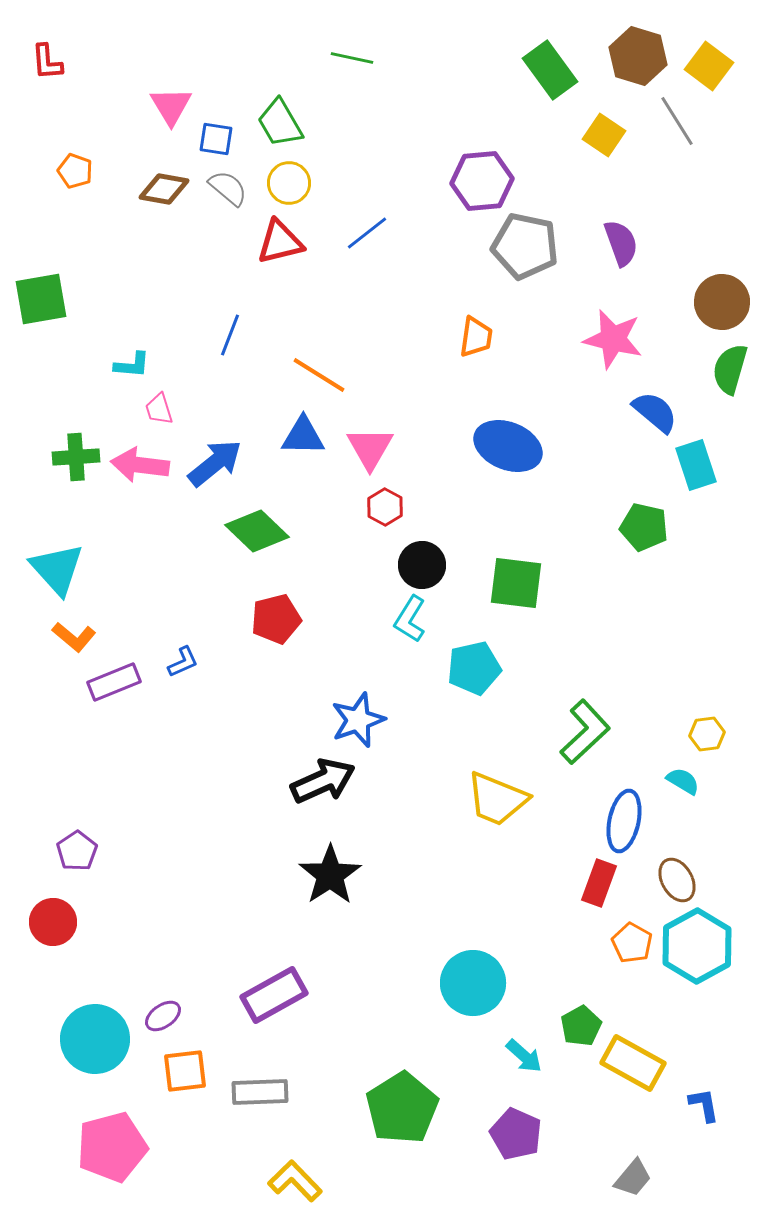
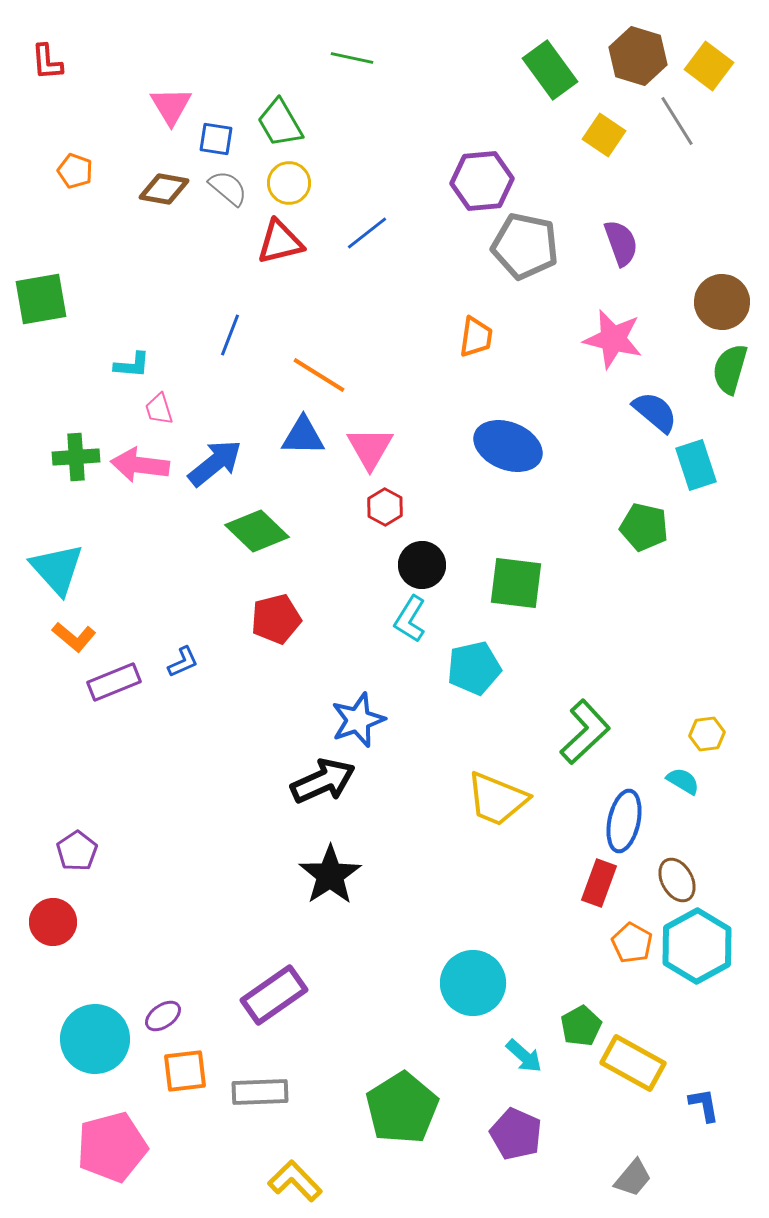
purple rectangle at (274, 995): rotated 6 degrees counterclockwise
